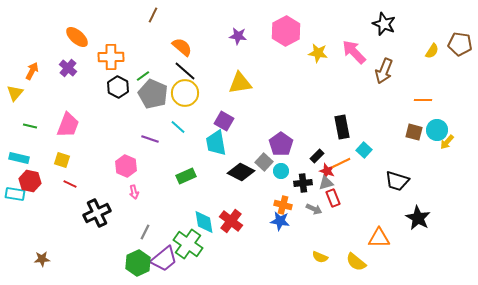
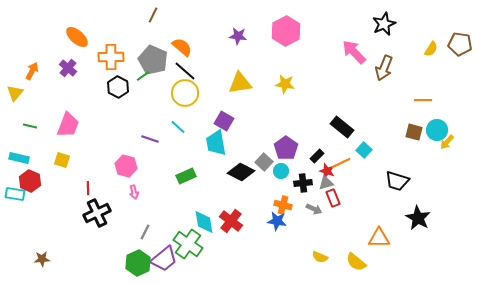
black star at (384, 24): rotated 25 degrees clockwise
yellow semicircle at (432, 51): moved 1 px left, 2 px up
yellow star at (318, 53): moved 33 px left, 31 px down
brown arrow at (384, 71): moved 3 px up
gray pentagon at (153, 94): moved 34 px up
black rectangle at (342, 127): rotated 40 degrees counterclockwise
purple pentagon at (281, 144): moved 5 px right, 4 px down
pink hexagon at (126, 166): rotated 10 degrees counterclockwise
red hexagon at (30, 181): rotated 10 degrees clockwise
red line at (70, 184): moved 18 px right, 4 px down; rotated 64 degrees clockwise
blue star at (280, 221): moved 3 px left
